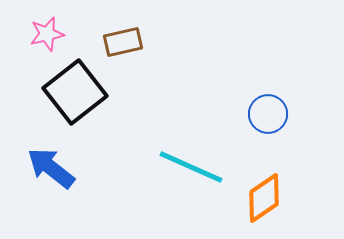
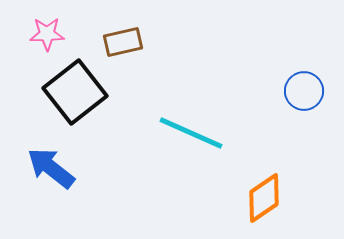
pink star: rotated 12 degrees clockwise
blue circle: moved 36 px right, 23 px up
cyan line: moved 34 px up
